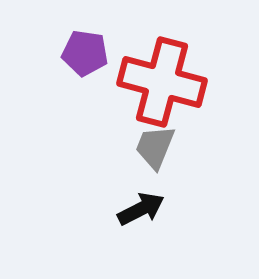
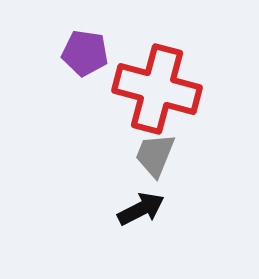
red cross: moved 5 px left, 7 px down
gray trapezoid: moved 8 px down
